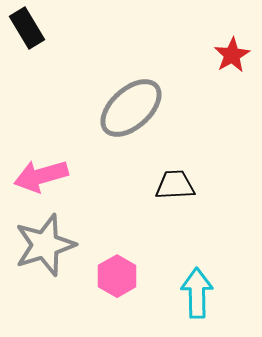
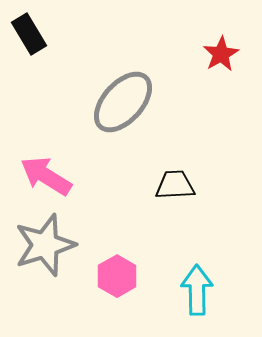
black rectangle: moved 2 px right, 6 px down
red star: moved 11 px left, 1 px up
gray ellipse: moved 8 px left, 6 px up; rotated 6 degrees counterclockwise
pink arrow: moved 5 px right; rotated 48 degrees clockwise
cyan arrow: moved 3 px up
